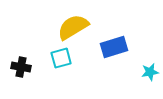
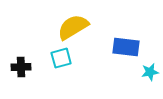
blue rectangle: moved 12 px right; rotated 24 degrees clockwise
black cross: rotated 12 degrees counterclockwise
